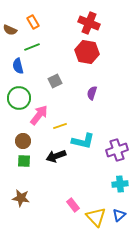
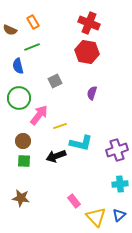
cyan L-shape: moved 2 px left, 2 px down
pink rectangle: moved 1 px right, 4 px up
